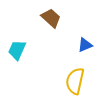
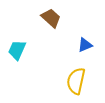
yellow semicircle: moved 1 px right
